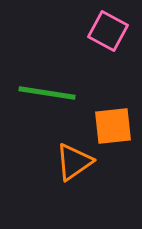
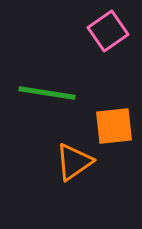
pink square: rotated 27 degrees clockwise
orange square: moved 1 px right
